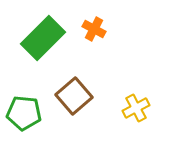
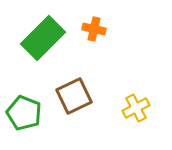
orange cross: rotated 15 degrees counterclockwise
brown square: rotated 15 degrees clockwise
green pentagon: rotated 16 degrees clockwise
